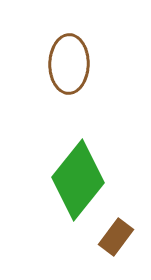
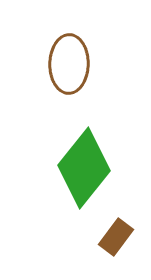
green diamond: moved 6 px right, 12 px up
